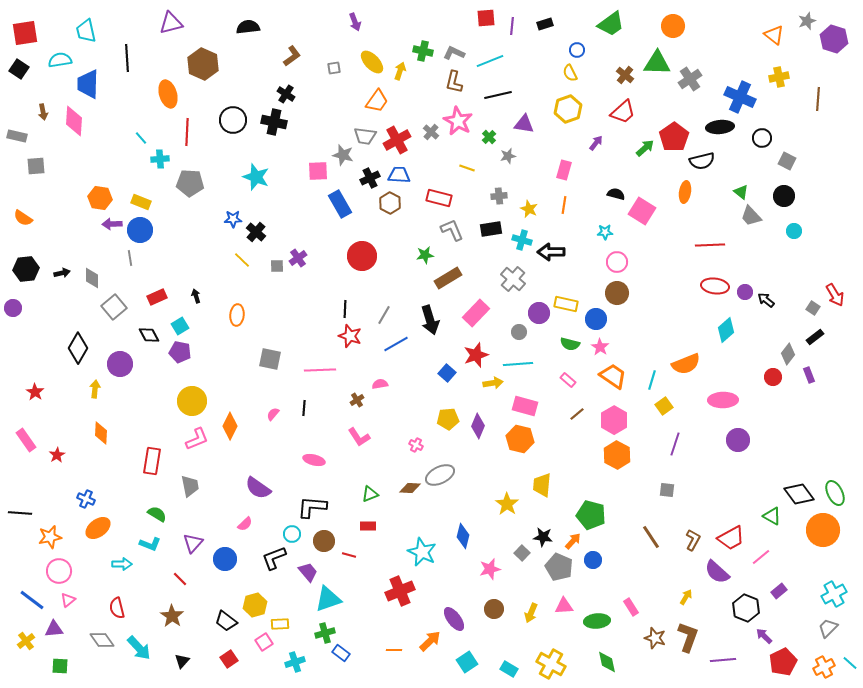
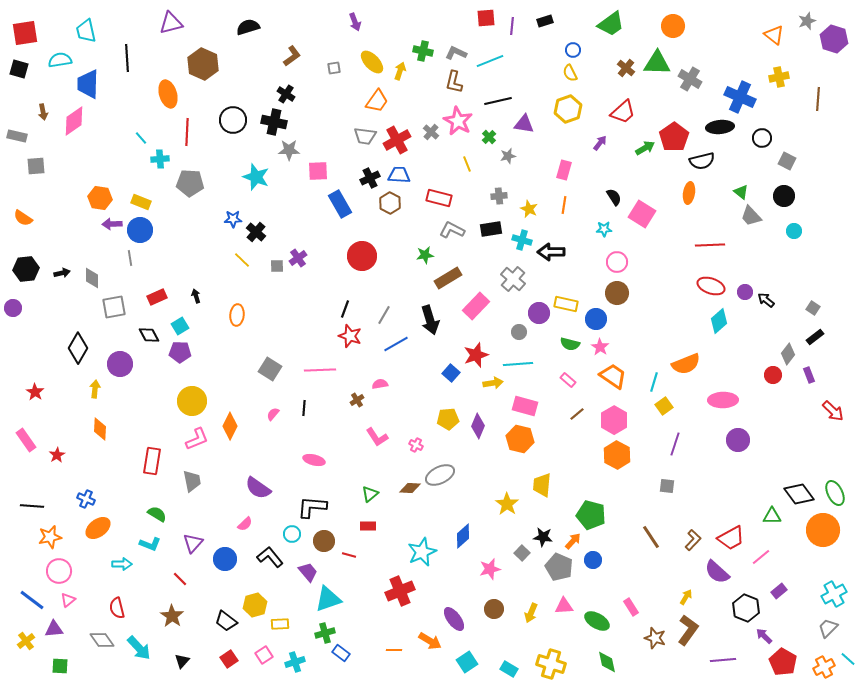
black rectangle at (545, 24): moved 3 px up
black semicircle at (248, 27): rotated 10 degrees counterclockwise
blue circle at (577, 50): moved 4 px left
gray L-shape at (454, 53): moved 2 px right
black square at (19, 69): rotated 18 degrees counterclockwise
brown cross at (625, 75): moved 1 px right, 7 px up
gray cross at (690, 79): rotated 25 degrees counterclockwise
black line at (498, 95): moved 6 px down
pink diamond at (74, 121): rotated 52 degrees clockwise
purple arrow at (596, 143): moved 4 px right
green arrow at (645, 148): rotated 12 degrees clockwise
gray star at (343, 155): moved 54 px left, 5 px up; rotated 15 degrees counterclockwise
yellow line at (467, 168): moved 4 px up; rotated 49 degrees clockwise
orange ellipse at (685, 192): moved 4 px right, 1 px down
black semicircle at (616, 194): moved 2 px left, 3 px down; rotated 42 degrees clockwise
pink square at (642, 211): moved 3 px down
gray L-shape at (452, 230): rotated 40 degrees counterclockwise
cyan star at (605, 232): moved 1 px left, 3 px up
red ellipse at (715, 286): moved 4 px left; rotated 12 degrees clockwise
red arrow at (835, 295): moved 2 px left, 116 px down; rotated 15 degrees counterclockwise
gray square at (114, 307): rotated 30 degrees clockwise
black line at (345, 309): rotated 18 degrees clockwise
pink rectangle at (476, 313): moved 7 px up
cyan diamond at (726, 330): moved 7 px left, 9 px up
purple pentagon at (180, 352): rotated 10 degrees counterclockwise
gray square at (270, 359): moved 10 px down; rotated 20 degrees clockwise
blue square at (447, 373): moved 4 px right
red circle at (773, 377): moved 2 px up
cyan line at (652, 380): moved 2 px right, 2 px down
orange diamond at (101, 433): moved 1 px left, 4 px up
pink L-shape at (359, 437): moved 18 px right
gray trapezoid at (190, 486): moved 2 px right, 5 px up
gray square at (667, 490): moved 4 px up
green triangle at (370, 494): rotated 18 degrees counterclockwise
black line at (20, 513): moved 12 px right, 7 px up
green triangle at (772, 516): rotated 30 degrees counterclockwise
blue diamond at (463, 536): rotated 35 degrees clockwise
brown L-shape at (693, 540): rotated 15 degrees clockwise
cyan star at (422, 552): rotated 24 degrees clockwise
black L-shape at (274, 558): moved 4 px left, 1 px up; rotated 72 degrees clockwise
green ellipse at (597, 621): rotated 35 degrees clockwise
brown L-shape at (688, 637): moved 7 px up; rotated 16 degrees clockwise
orange arrow at (430, 641): rotated 75 degrees clockwise
pink square at (264, 642): moved 13 px down
red pentagon at (783, 662): rotated 16 degrees counterclockwise
cyan line at (850, 663): moved 2 px left, 4 px up
yellow cross at (551, 664): rotated 12 degrees counterclockwise
